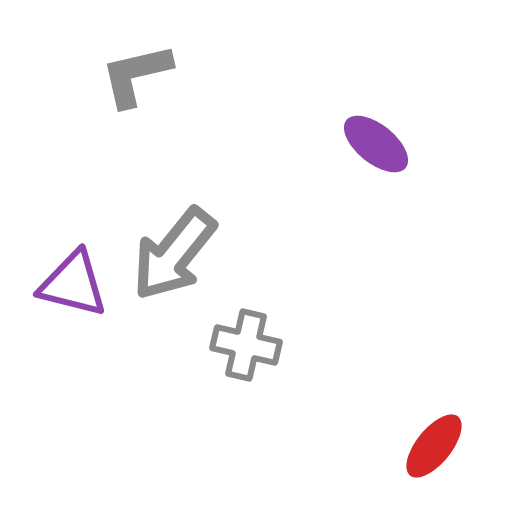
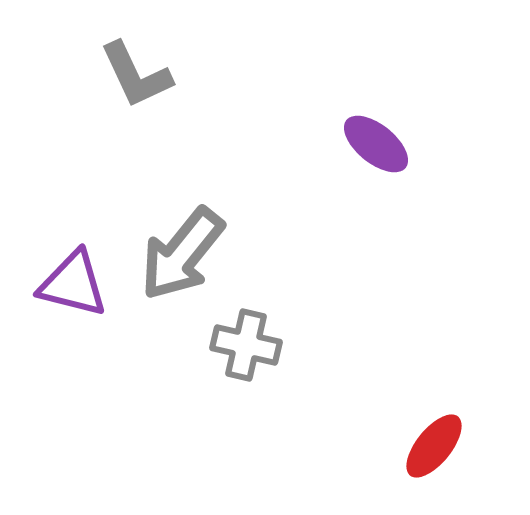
gray L-shape: rotated 102 degrees counterclockwise
gray arrow: moved 8 px right
